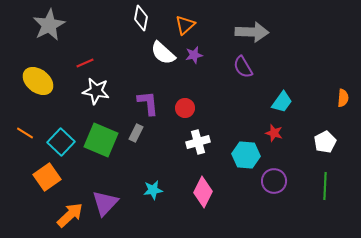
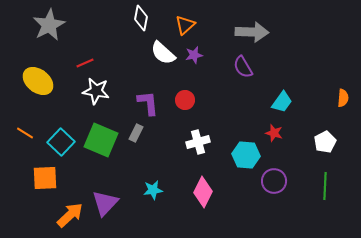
red circle: moved 8 px up
orange square: moved 2 px left, 1 px down; rotated 32 degrees clockwise
